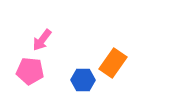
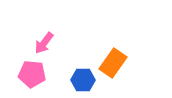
pink arrow: moved 2 px right, 3 px down
pink pentagon: moved 2 px right, 3 px down
